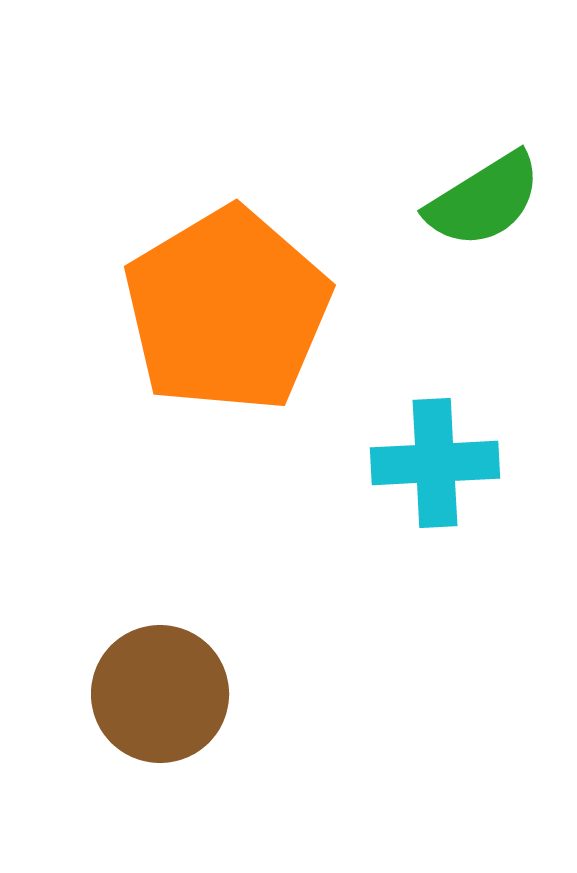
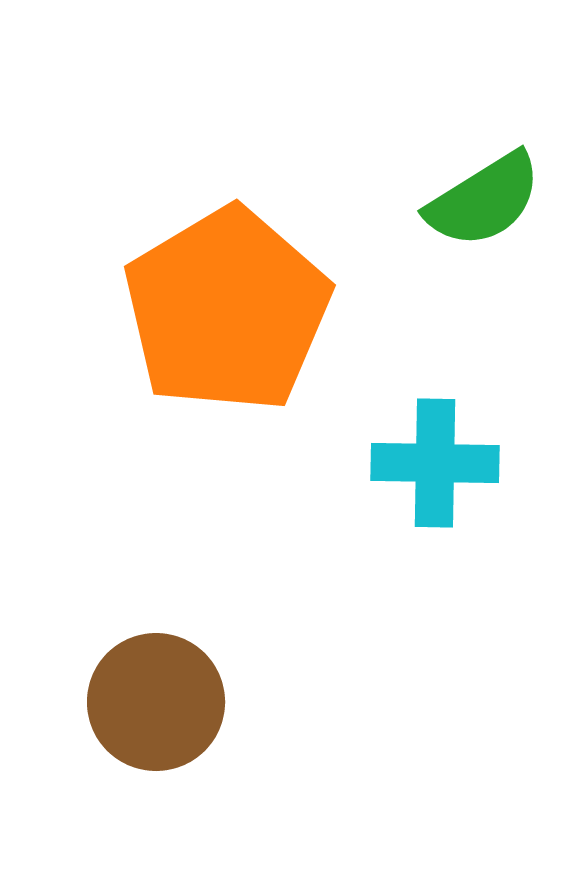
cyan cross: rotated 4 degrees clockwise
brown circle: moved 4 px left, 8 px down
